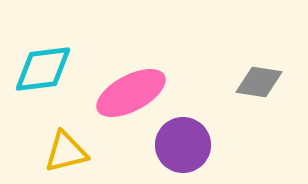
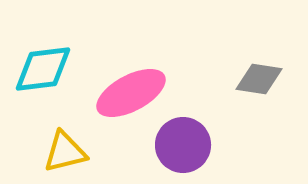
gray diamond: moved 3 px up
yellow triangle: moved 1 px left
